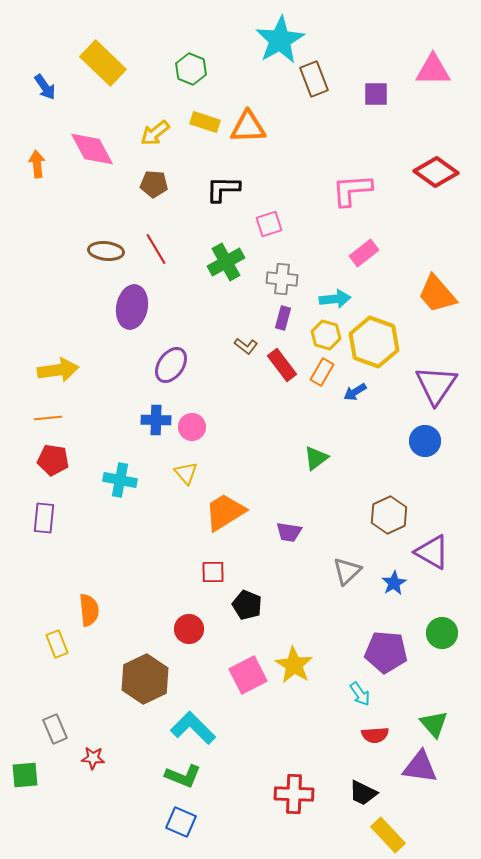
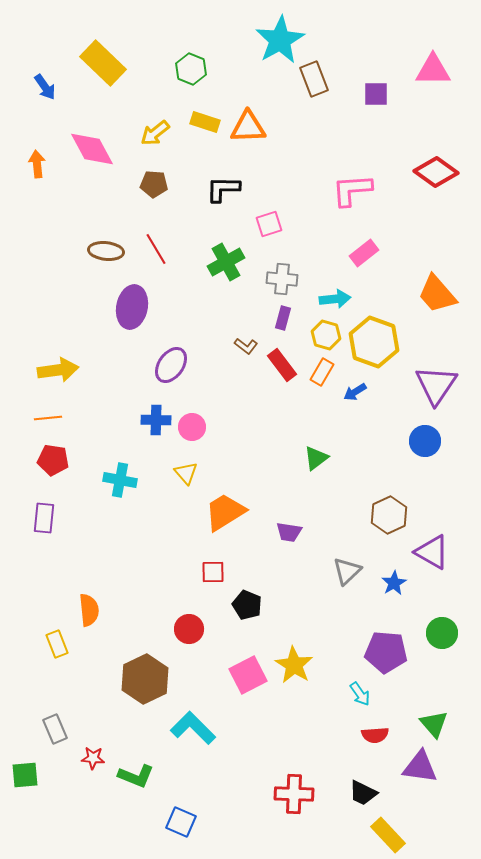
green L-shape at (183, 776): moved 47 px left
